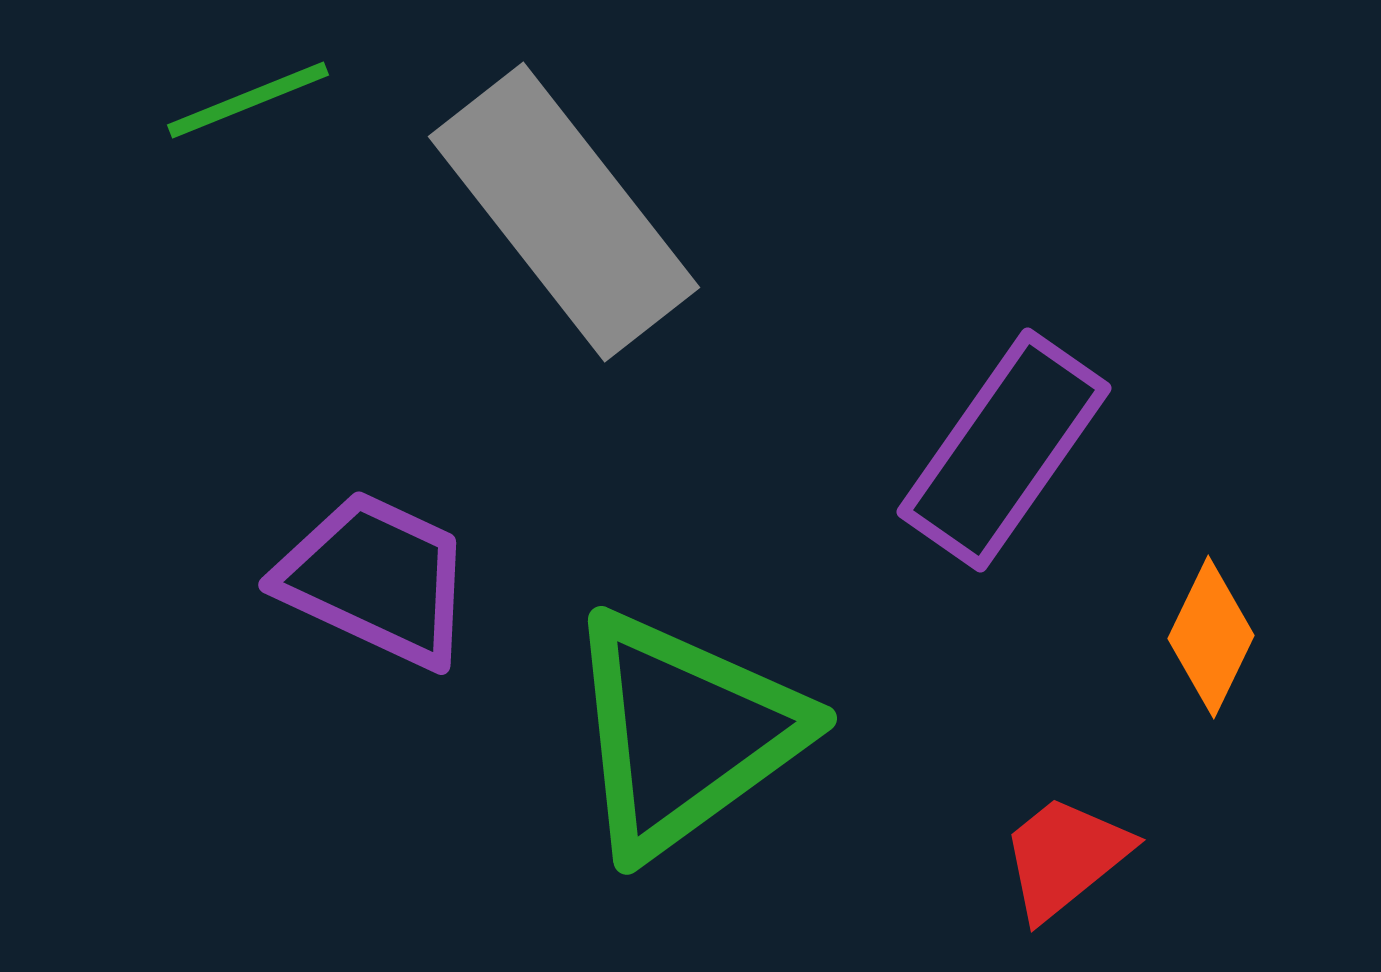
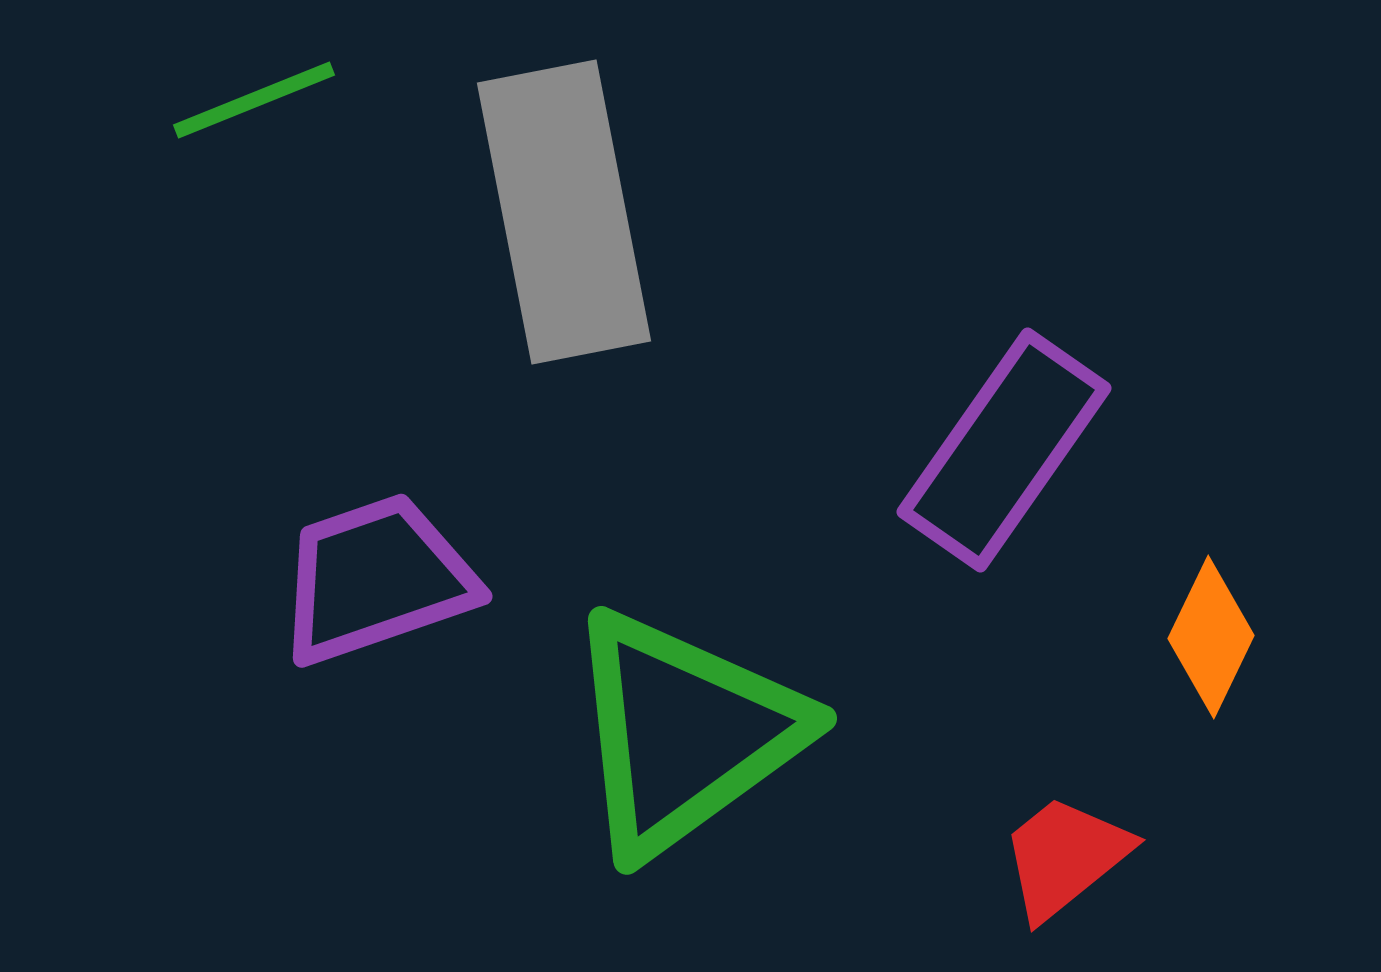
green line: moved 6 px right
gray rectangle: rotated 27 degrees clockwise
purple trapezoid: rotated 44 degrees counterclockwise
